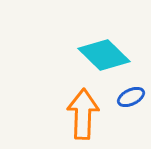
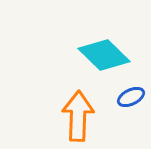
orange arrow: moved 5 px left, 2 px down
